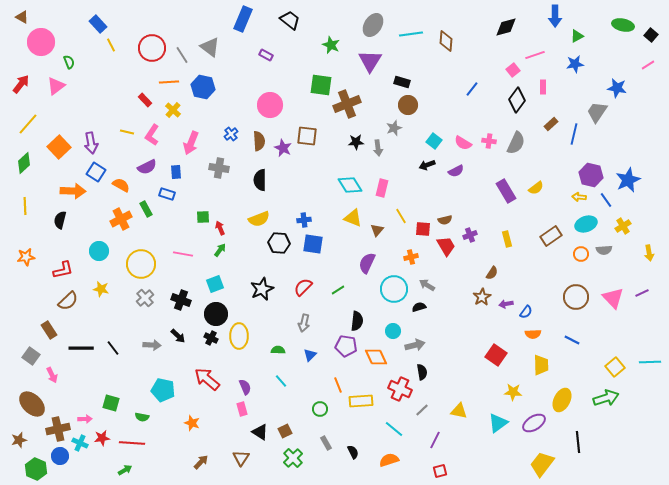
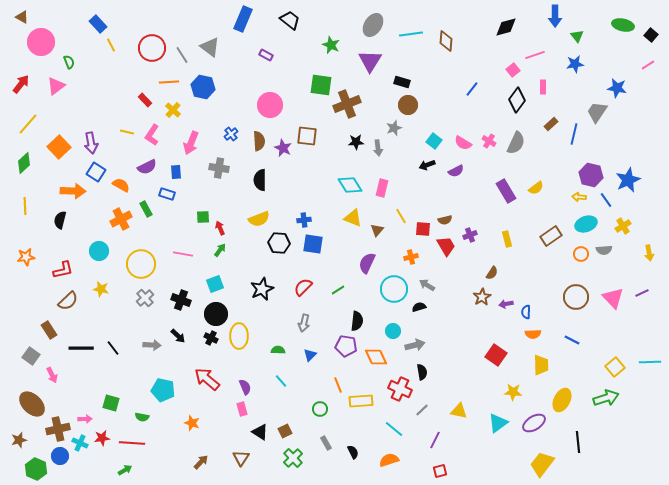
green triangle at (577, 36): rotated 40 degrees counterclockwise
pink cross at (489, 141): rotated 24 degrees clockwise
blue semicircle at (526, 312): rotated 144 degrees clockwise
